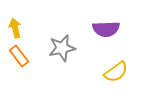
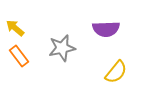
yellow arrow: rotated 36 degrees counterclockwise
yellow semicircle: rotated 15 degrees counterclockwise
